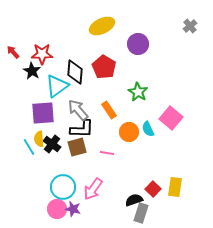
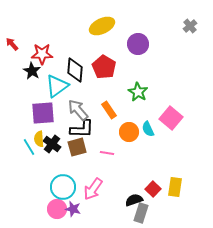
red arrow: moved 1 px left, 8 px up
black diamond: moved 2 px up
